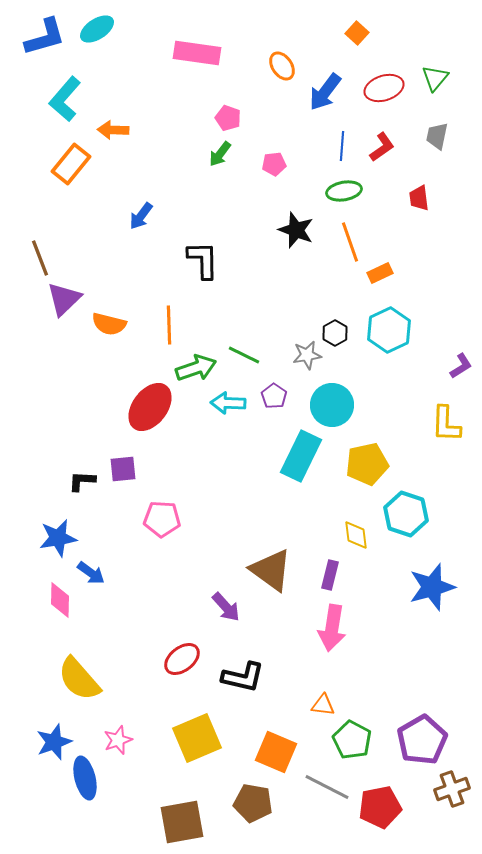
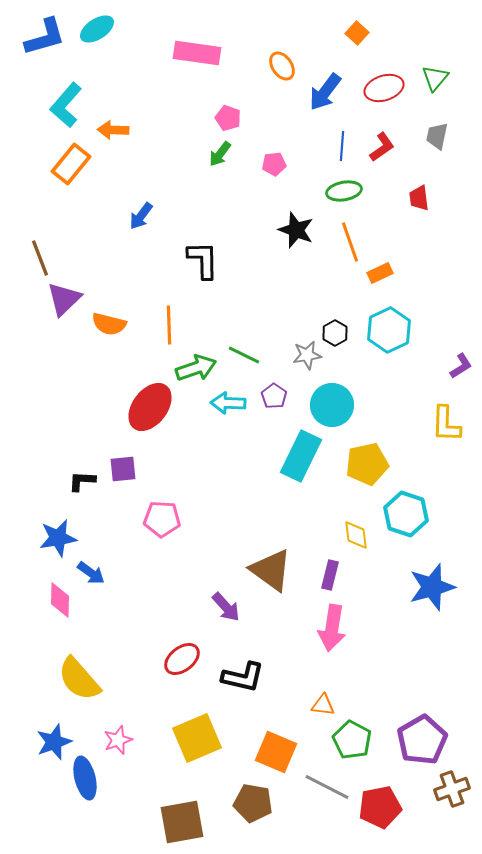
cyan L-shape at (65, 99): moved 1 px right, 6 px down
